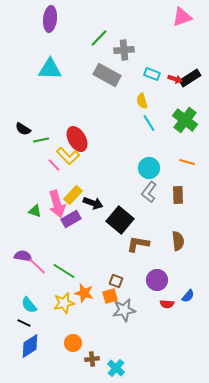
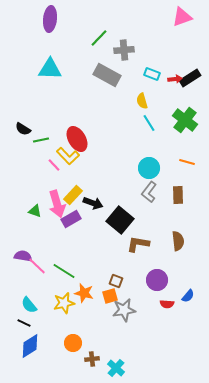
red arrow at (175, 79): rotated 24 degrees counterclockwise
